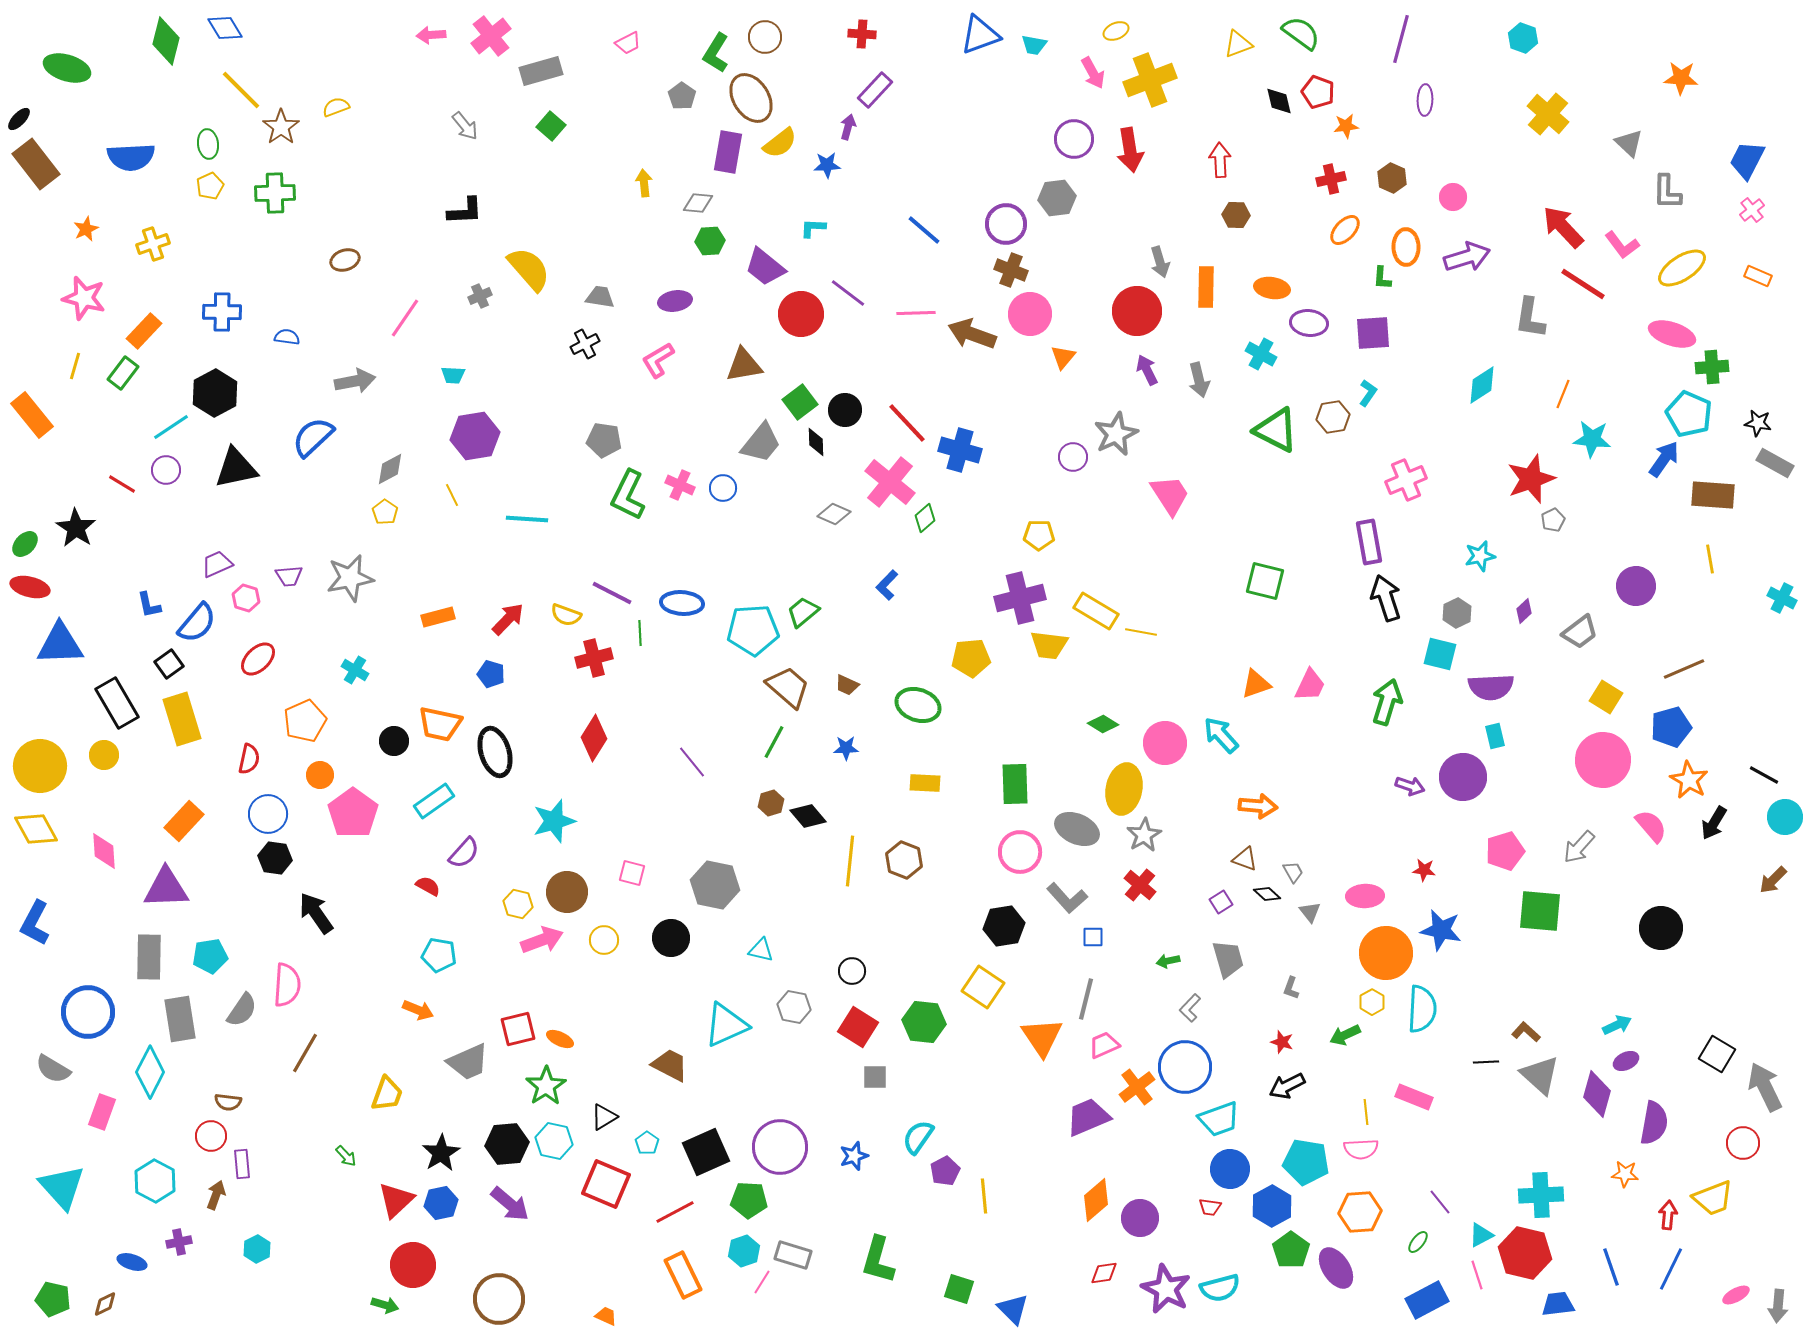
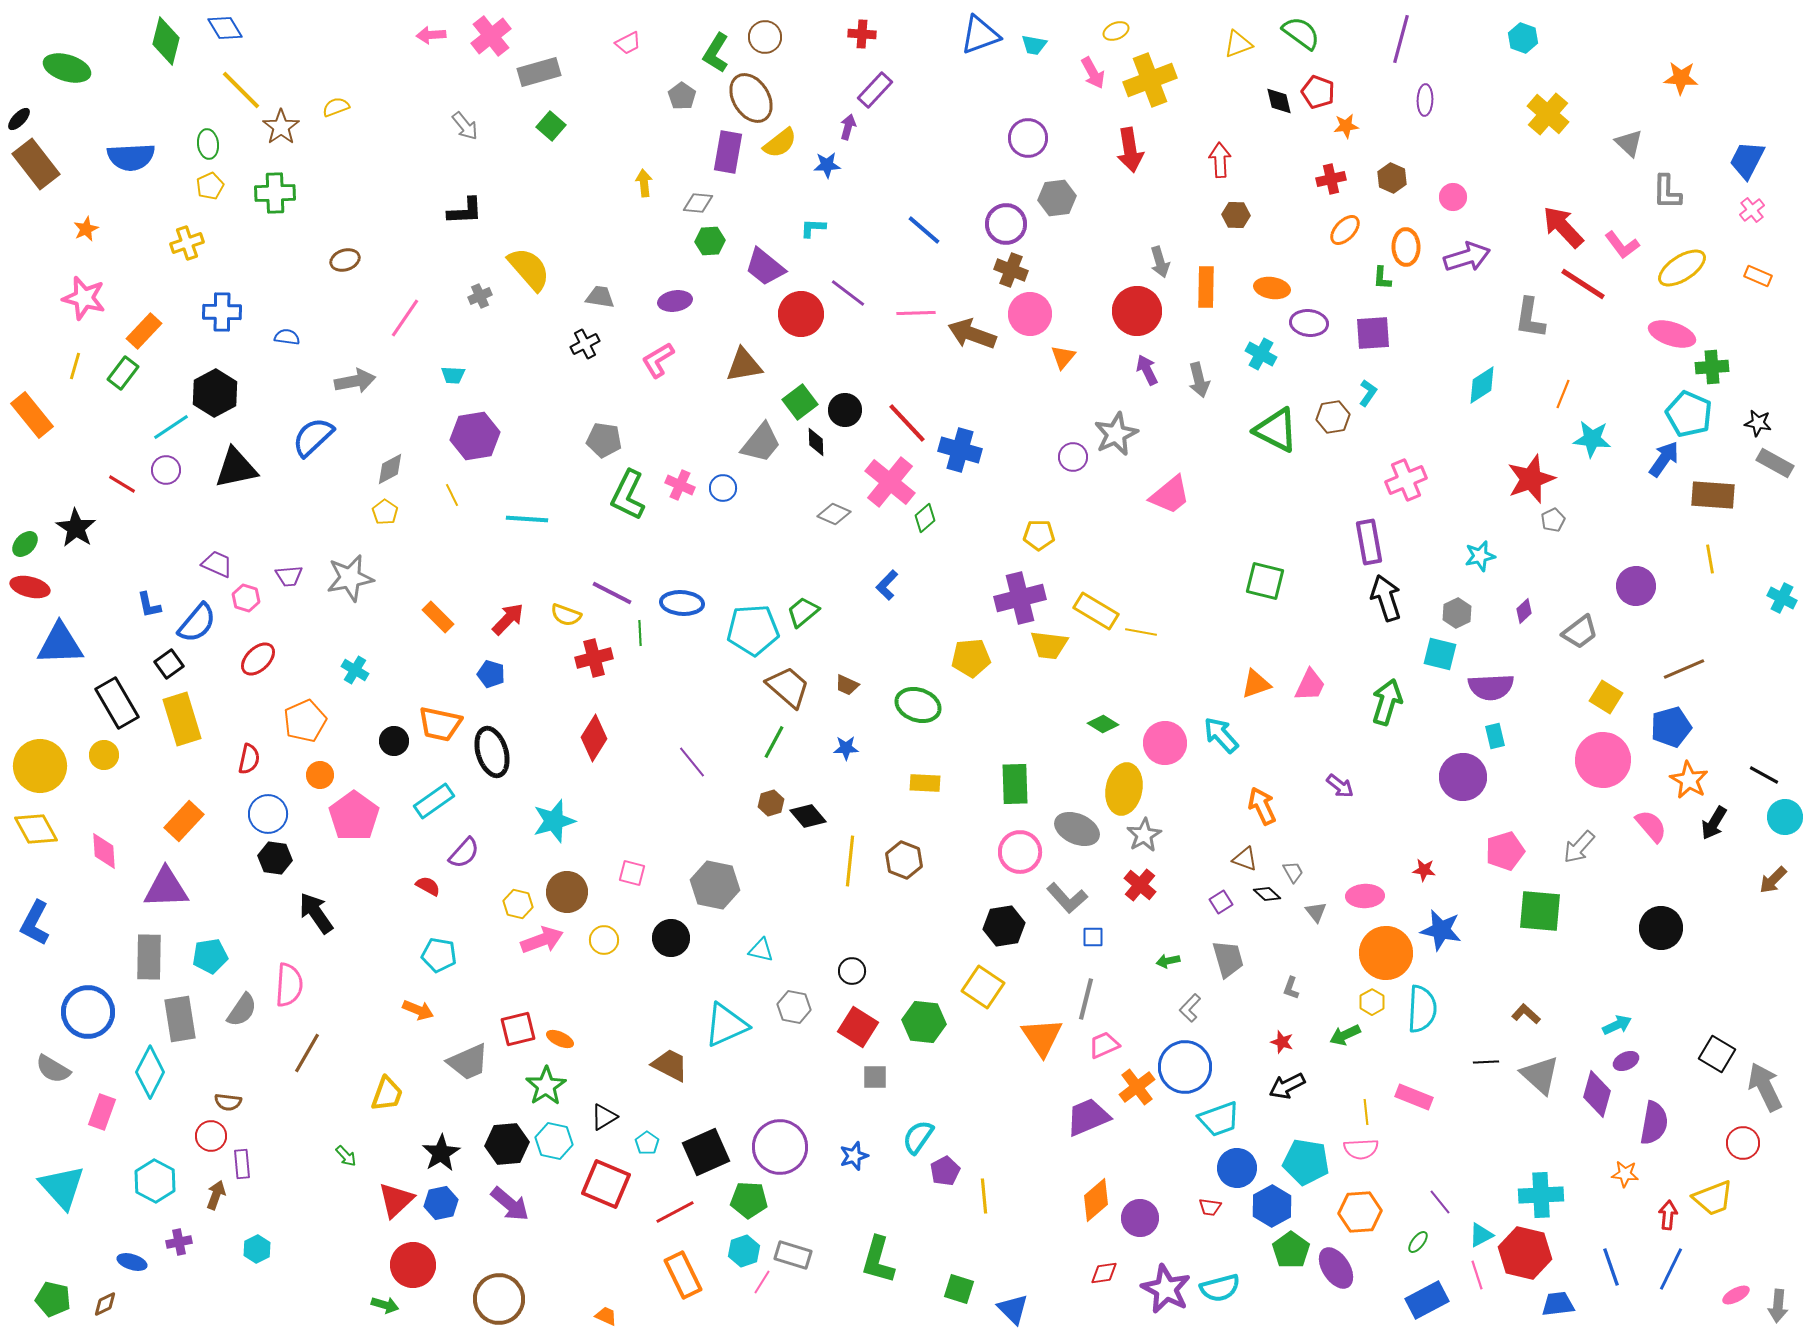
gray rectangle at (541, 71): moved 2 px left, 1 px down
purple circle at (1074, 139): moved 46 px left, 1 px up
yellow cross at (153, 244): moved 34 px right, 1 px up
pink trapezoid at (1170, 495): rotated 84 degrees clockwise
purple trapezoid at (217, 564): rotated 48 degrees clockwise
orange rectangle at (438, 617): rotated 60 degrees clockwise
black ellipse at (495, 752): moved 3 px left
purple arrow at (1410, 786): moved 70 px left; rotated 20 degrees clockwise
orange arrow at (1258, 806): moved 4 px right; rotated 120 degrees counterclockwise
pink pentagon at (353, 813): moved 1 px right, 3 px down
gray triangle at (1310, 912): moved 6 px right
pink semicircle at (287, 985): moved 2 px right
brown L-shape at (1526, 1032): moved 18 px up
brown line at (305, 1053): moved 2 px right
blue circle at (1230, 1169): moved 7 px right, 1 px up
